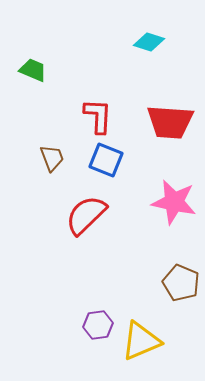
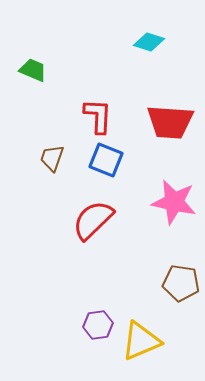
brown trapezoid: rotated 140 degrees counterclockwise
red semicircle: moved 7 px right, 5 px down
brown pentagon: rotated 15 degrees counterclockwise
